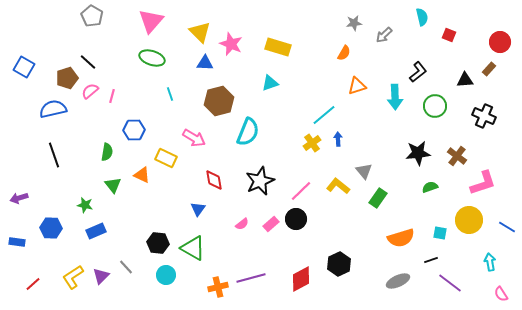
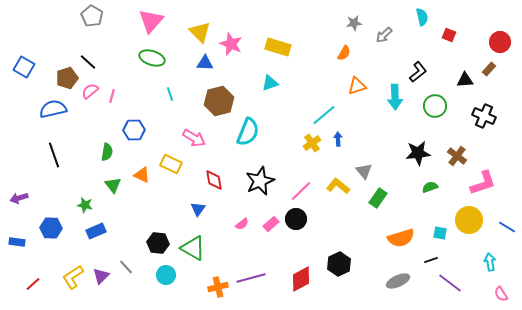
yellow rectangle at (166, 158): moved 5 px right, 6 px down
